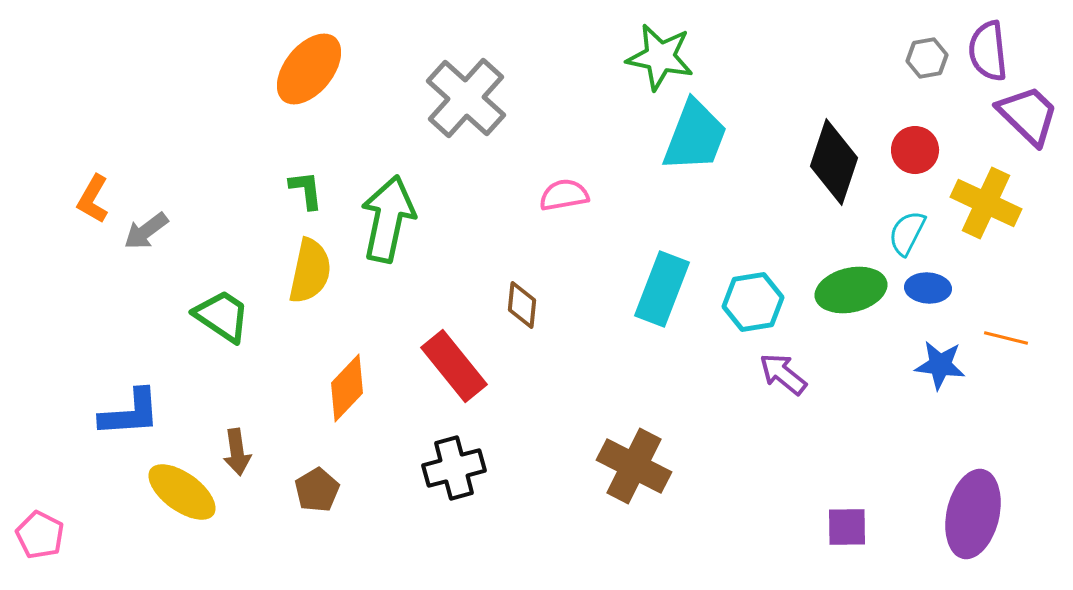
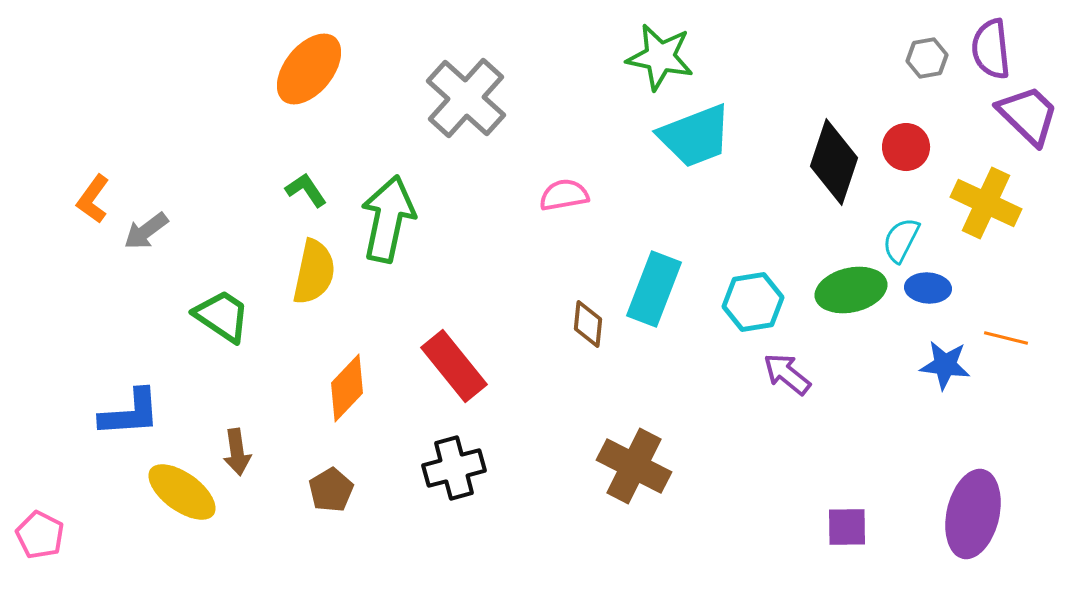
purple semicircle: moved 3 px right, 2 px up
cyan trapezoid: rotated 48 degrees clockwise
red circle: moved 9 px left, 3 px up
green L-shape: rotated 27 degrees counterclockwise
orange L-shape: rotated 6 degrees clockwise
cyan semicircle: moved 6 px left, 7 px down
yellow semicircle: moved 4 px right, 1 px down
cyan rectangle: moved 8 px left
brown diamond: moved 66 px right, 19 px down
blue star: moved 5 px right
purple arrow: moved 4 px right
brown pentagon: moved 14 px right
